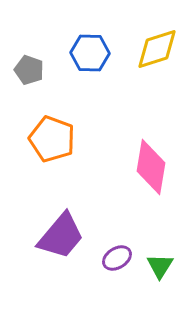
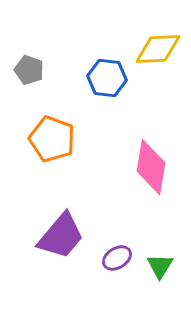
yellow diamond: moved 1 px right; rotated 15 degrees clockwise
blue hexagon: moved 17 px right, 25 px down; rotated 6 degrees clockwise
